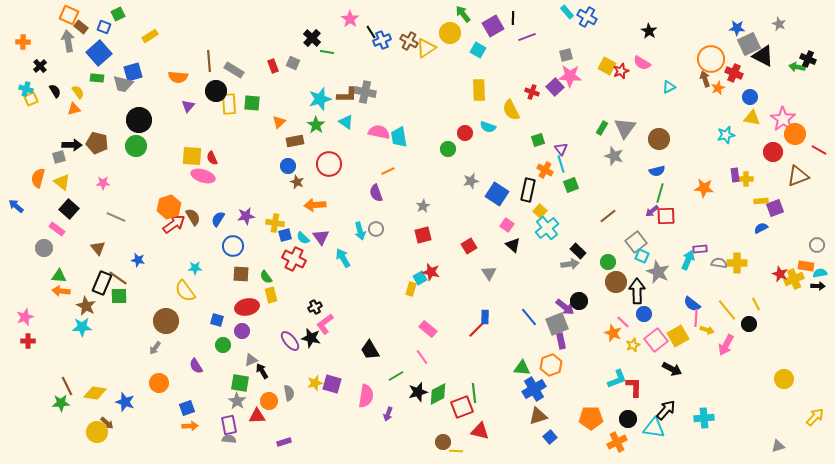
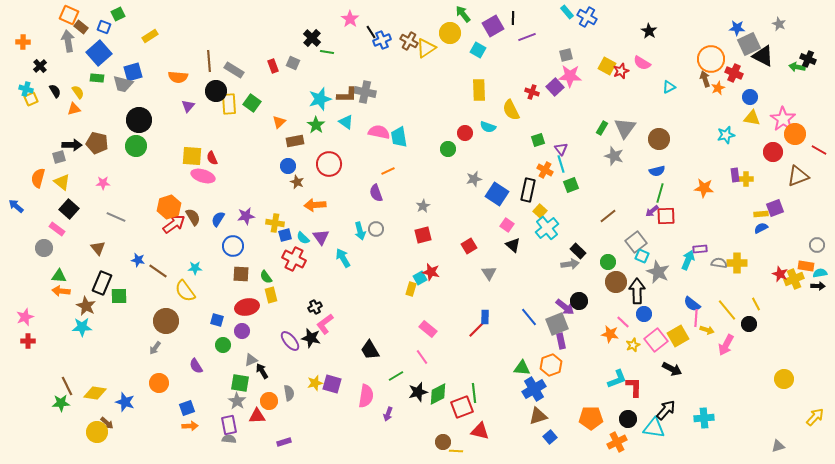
green square at (252, 103): rotated 30 degrees clockwise
gray star at (471, 181): moved 3 px right, 2 px up
yellow rectangle at (761, 201): moved 13 px down
brown line at (118, 278): moved 40 px right, 7 px up
orange star at (613, 333): moved 3 px left, 1 px down; rotated 12 degrees counterclockwise
